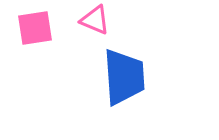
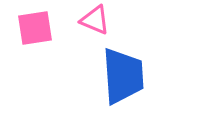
blue trapezoid: moved 1 px left, 1 px up
